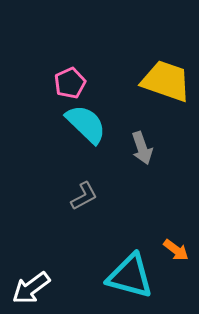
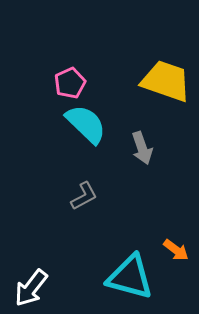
cyan triangle: moved 1 px down
white arrow: rotated 15 degrees counterclockwise
